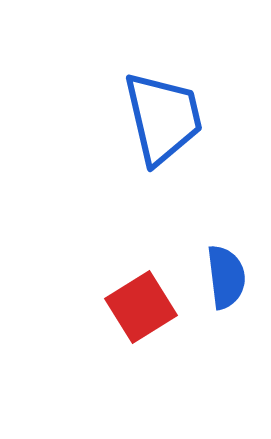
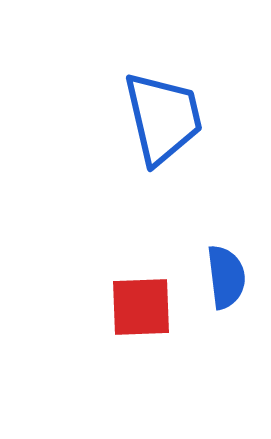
red square: rotated 30 degrees clockwise
